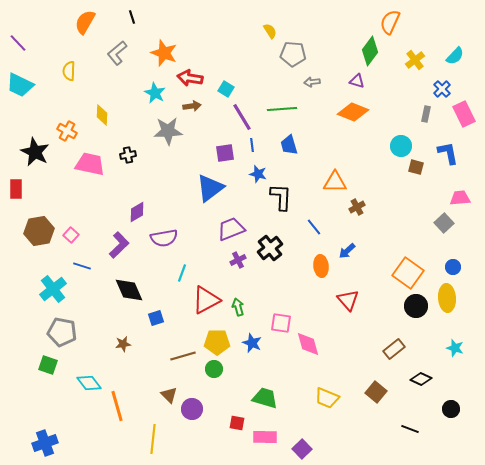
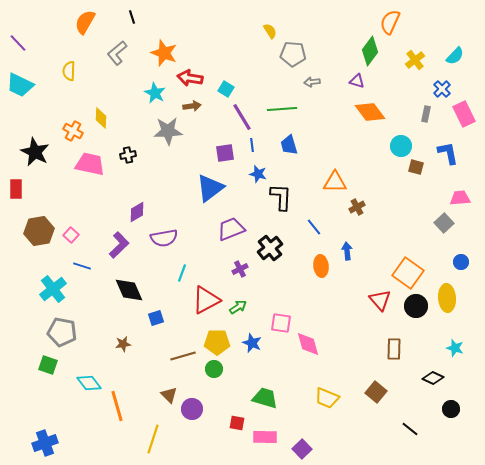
orange diamond at (353, 112): moved 17 px right; rotated 32 degrees clockwise
yellow diamond at (102, 115): moved 1 px left, 3 px down
orange cross at (67, 131): moved 6 px right
blue arrow at (347, 251): rotated 126 degrees clockwise
purple cross at (238, 260): moved 2 px right, 9 px down
blue circle at (453, 267): moved 8 px right, 5 px up
red triangle at (348, 300): moved 32 px right
green arrow at (238, 307): rotated 72 degrees clockwise
brown rectangle at (394, 349): rotated 50 degrees counterclockwise
black diamond at (421, 379): moved 12 px right, 1 px up
black line at (410, 429): rotated 18 degrees clockwise
yellow line at (153, 439): rotated 12 degrees clockwise
